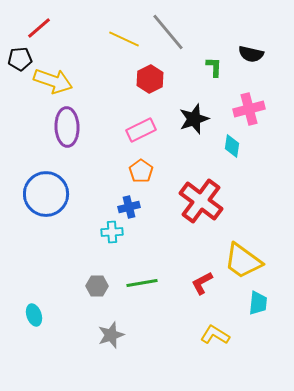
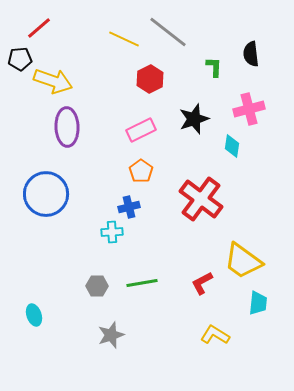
gray line: rotated 12 degrees counterclockwise
black semicircle: rotated 70 degrees clockwise
red cross: moved 2 px up
